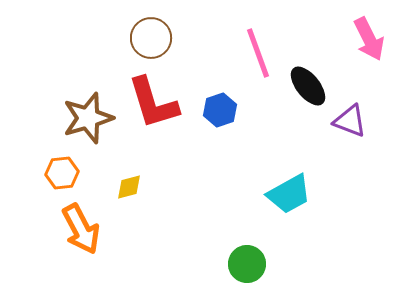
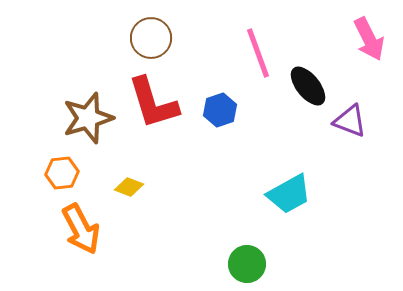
yellow diamond: rotated 36 degrees clockwise
